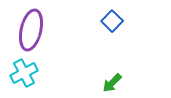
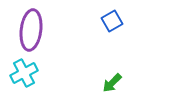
blue square: rotated 15 degrees clockwise
purple ellipse: rotated 6 degrees counterclockwise
